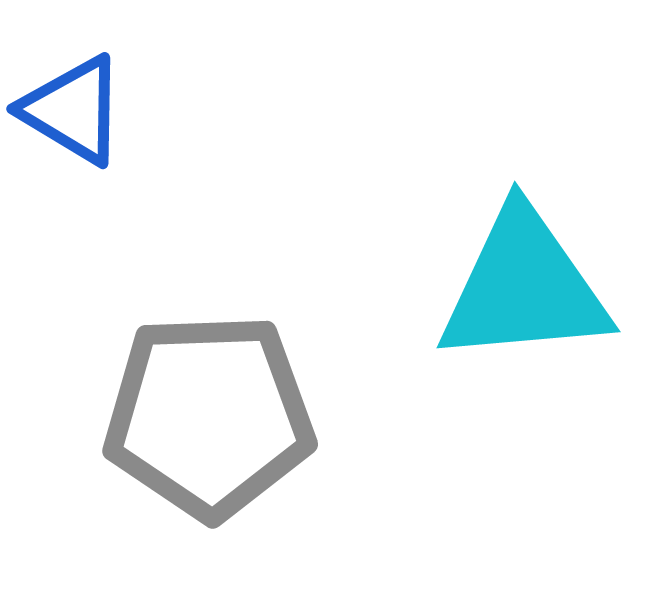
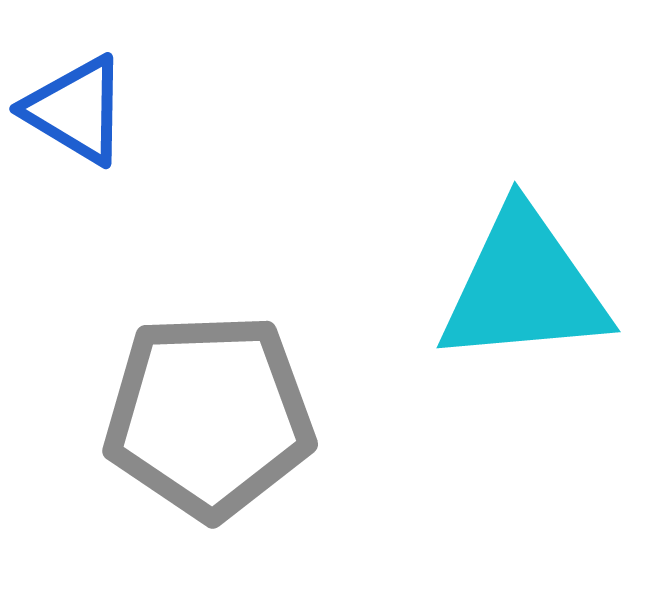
blue triangle: moved 3 px right
